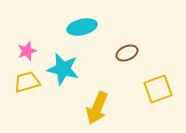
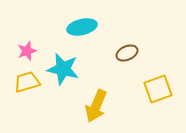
yellow arrow: moved 1 px left, 2 px up
